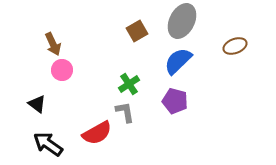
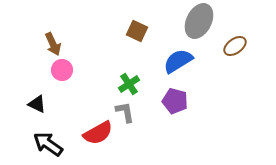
gray ellipse: moved 17 px right
brown square: rotated 35 degrees counterclockwise
brown ellipse: rotated 15 degrees counterclockwise
blue semicircle: rotated 12 degrees clockwise
black triangle: rotated 12 degrees counterclockwise
red semicircle: moved 1 px right
